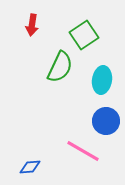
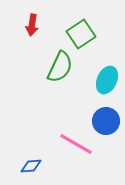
green square: moved 3 px left, 1 px up
cyan ellipse: moved 5 px right; rotated 16 degrees clockwise
pink line: moved 7 px left, 7 px up
blue diamond: moved 1 px right, 1 px up
